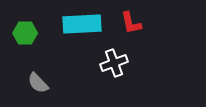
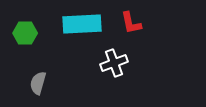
gray semicircle: rotated 60 degrees clockwise
